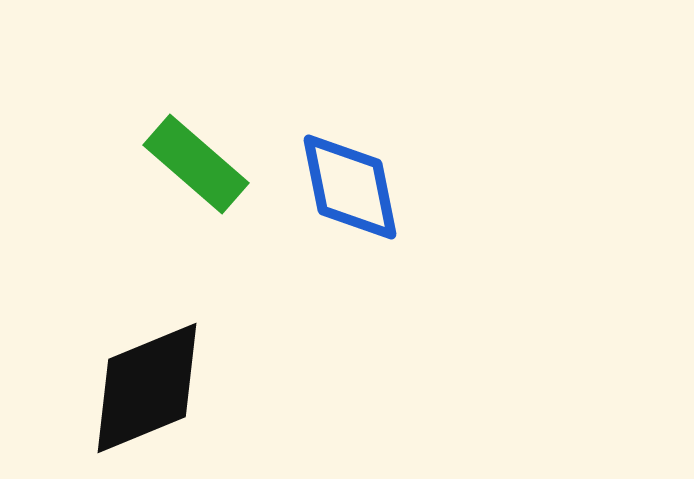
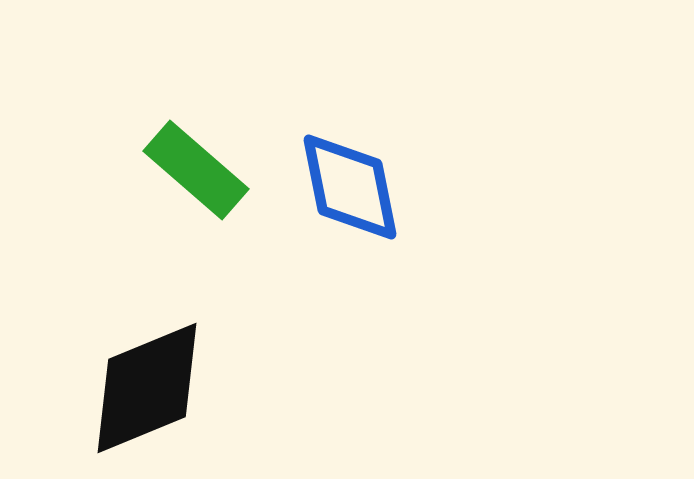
green rectangle: moved 6 px down
